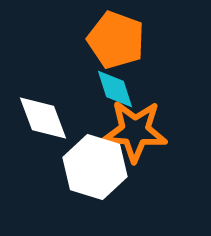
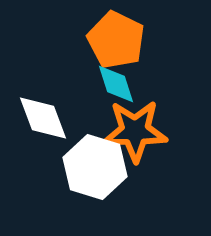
orange pentagon: rotated 6 degrees clockwise
cyan diamond: moved 1 px right, 5 px up
orange star: rotated 4 degrees counterclockwise
